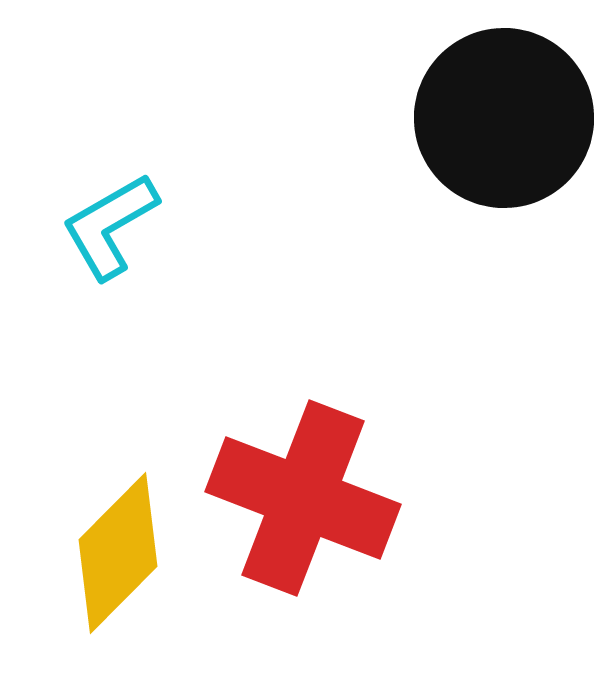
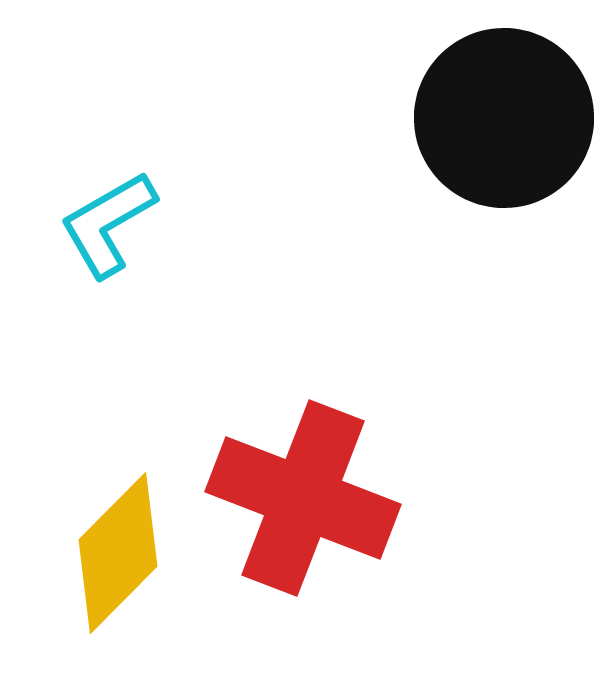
cyan L-shape: moved 2 px left, 2 px up
